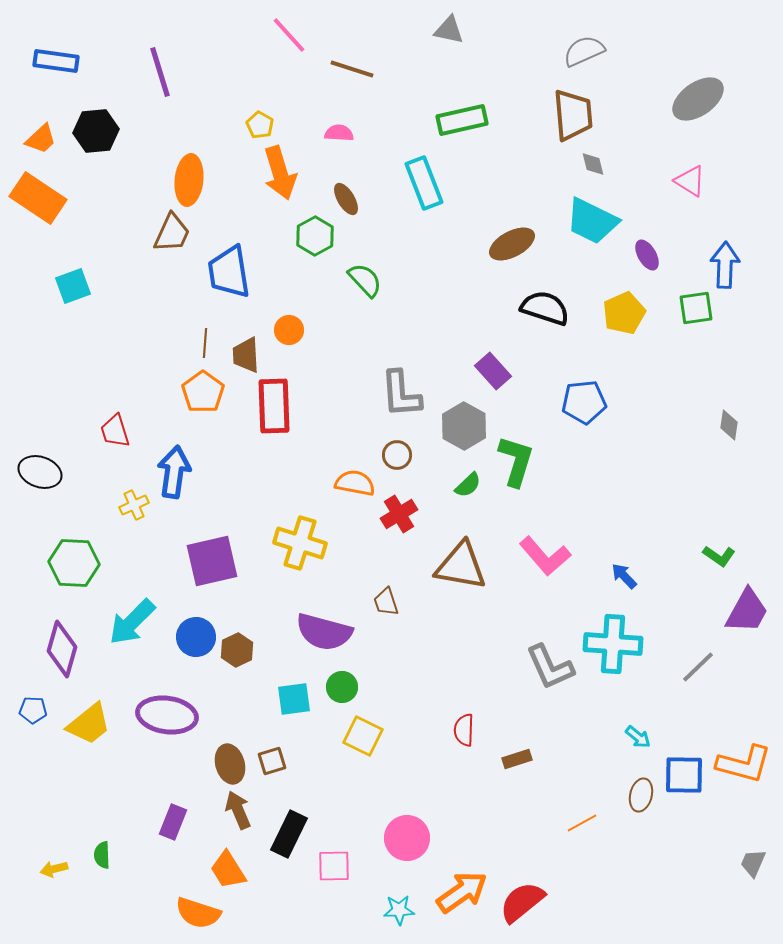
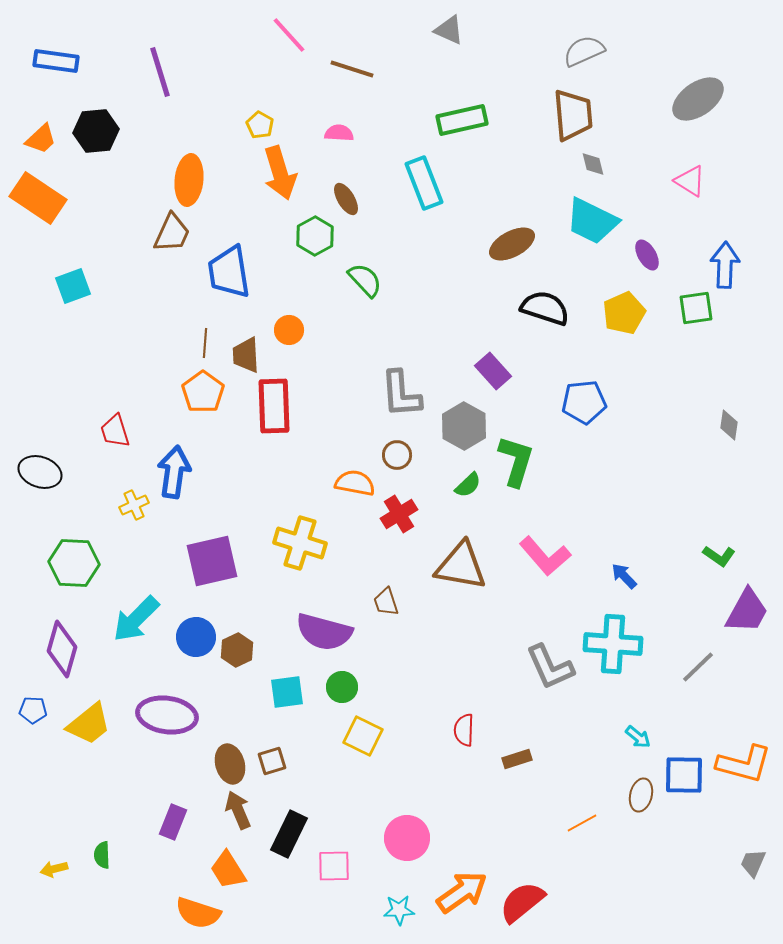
gray triangle at (449, 30): rotated 12 degrees clockwise
cyan arrow at (132, 622): moved 4 px right, 3 px up
cyan square at (294, 699): moved 7 px left, 7 px up
